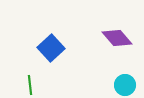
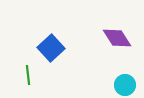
purple diamond: rotated 8 degrees clockwise
green line: moved 2 px left, 10 px up
